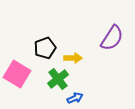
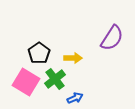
black pentagon: moved 6 px left, 5 px down; rotated 15 degrees counterclockwise
pink square: moved 9 px right, 8 px down
green cross: moved 3 px left
